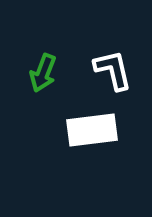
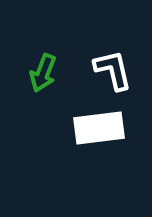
white rectangle: moved 7 px right, 2 px up
